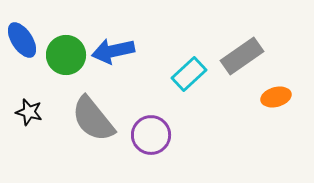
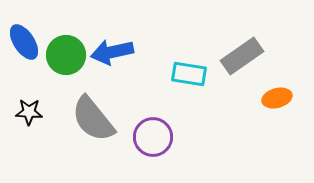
blue ellipse: moved 2 px right, 2 px down
blue arrow: moved 1 px left, 1 px down
cyan rectangle: rotated 52 degrees clockwise
orange ellipse: moved 1 px right, 1 px down
black star: rotated 12 degrees counterclockwise
purple circle: moved 2 px right, 2 px down
